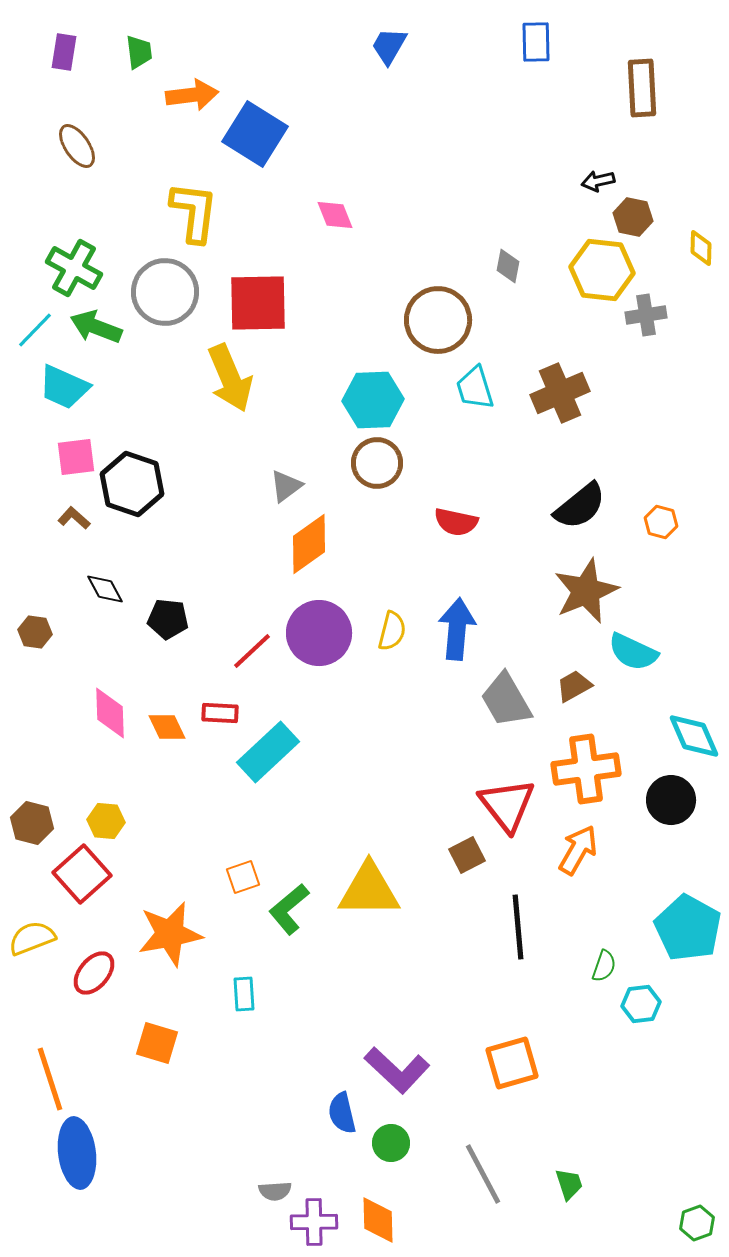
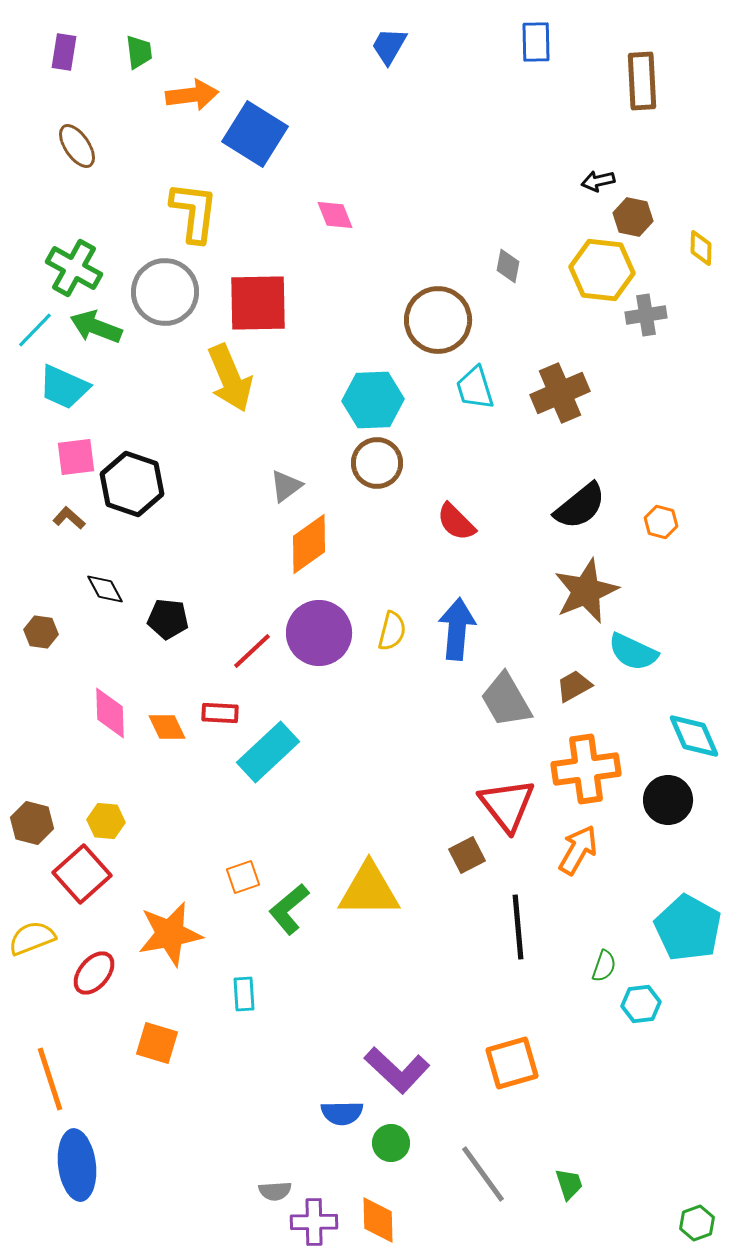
brown rectangle at (642, 88): moved 7 px up
brown L-shape at (74, 518): moved 5 px left
red semicircle at (456, 522): rotated 33 degrees clockwise
brown hexagon at (35, 632): moved 6 px right
black circle at (671, 800): moved 3 px left
blue semicircle at (342, 1113): rotated 78 degrees counterclockwise
blue ellipse at (77, 1153): moved 12 px down
gray line at (483, 1174): rotated 8 degrees counterclockwise
